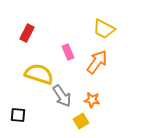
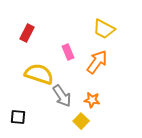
black square: moved 2 px down
yellow square: rotated 14 degrees counterclockwise
